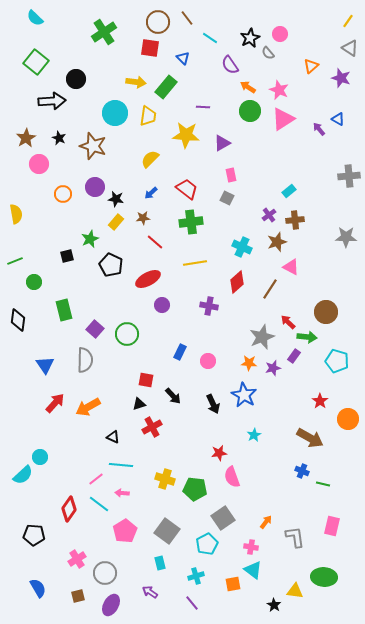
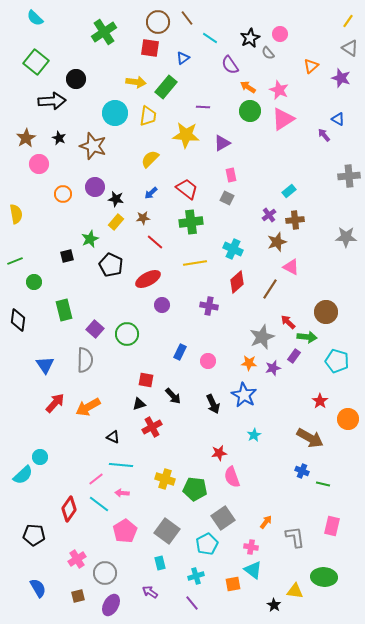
blue triangle at (183, 58): rotated 40 degrees clockwise
purple arrow at (319, 129): moved 5 px right, 6 px down
cyan cross at (242, 247): moved 9 px left, 2 px down
